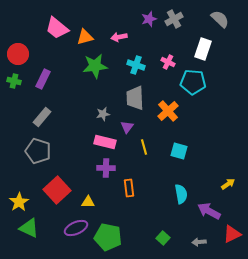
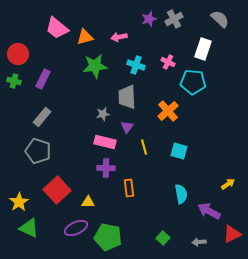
gray trapezoid: moved 8 px left, 1 px up
